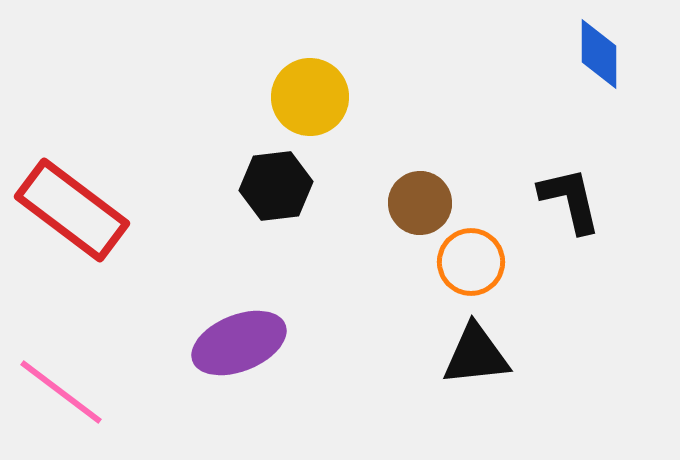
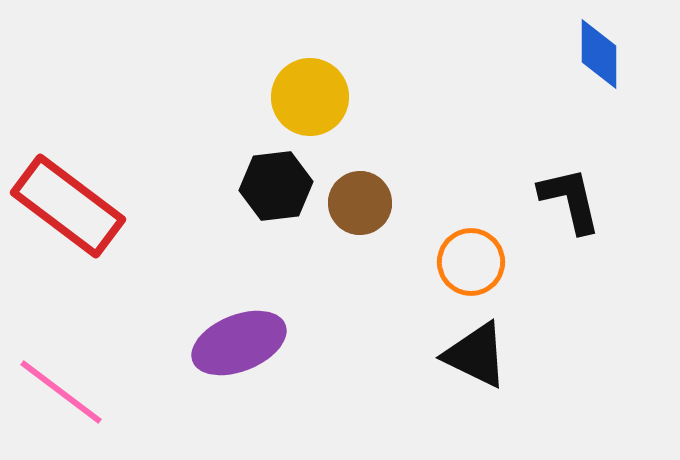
brown circle: moved 60 px left
red rectangle: moved 4 px left, 4 px up
black triangle: rotated 32 degrees clockwise
